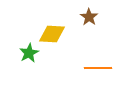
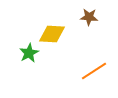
brown star: rotated 30 degrees counterclockwise
orange line: moved 4 px left, 3 px down; rotated 32 degrees counterclockwise
